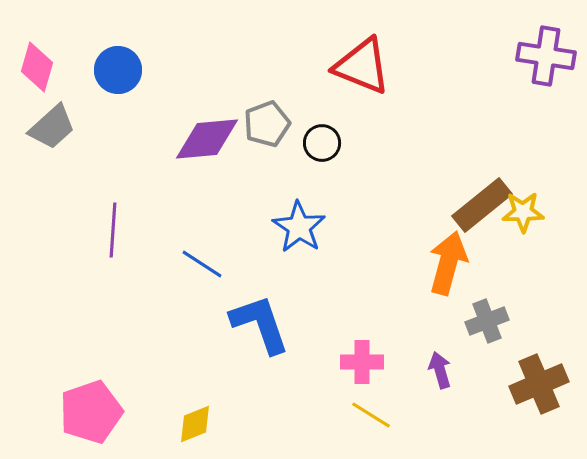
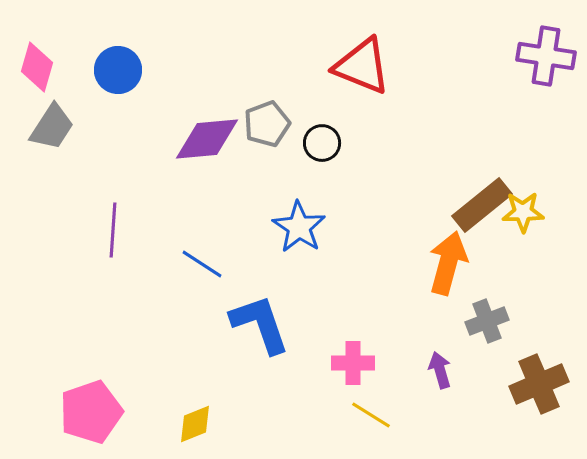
gray trapezoid: rotated 15 degrees counterclockwise
pink cross: moved 9 px left, 1 px down
